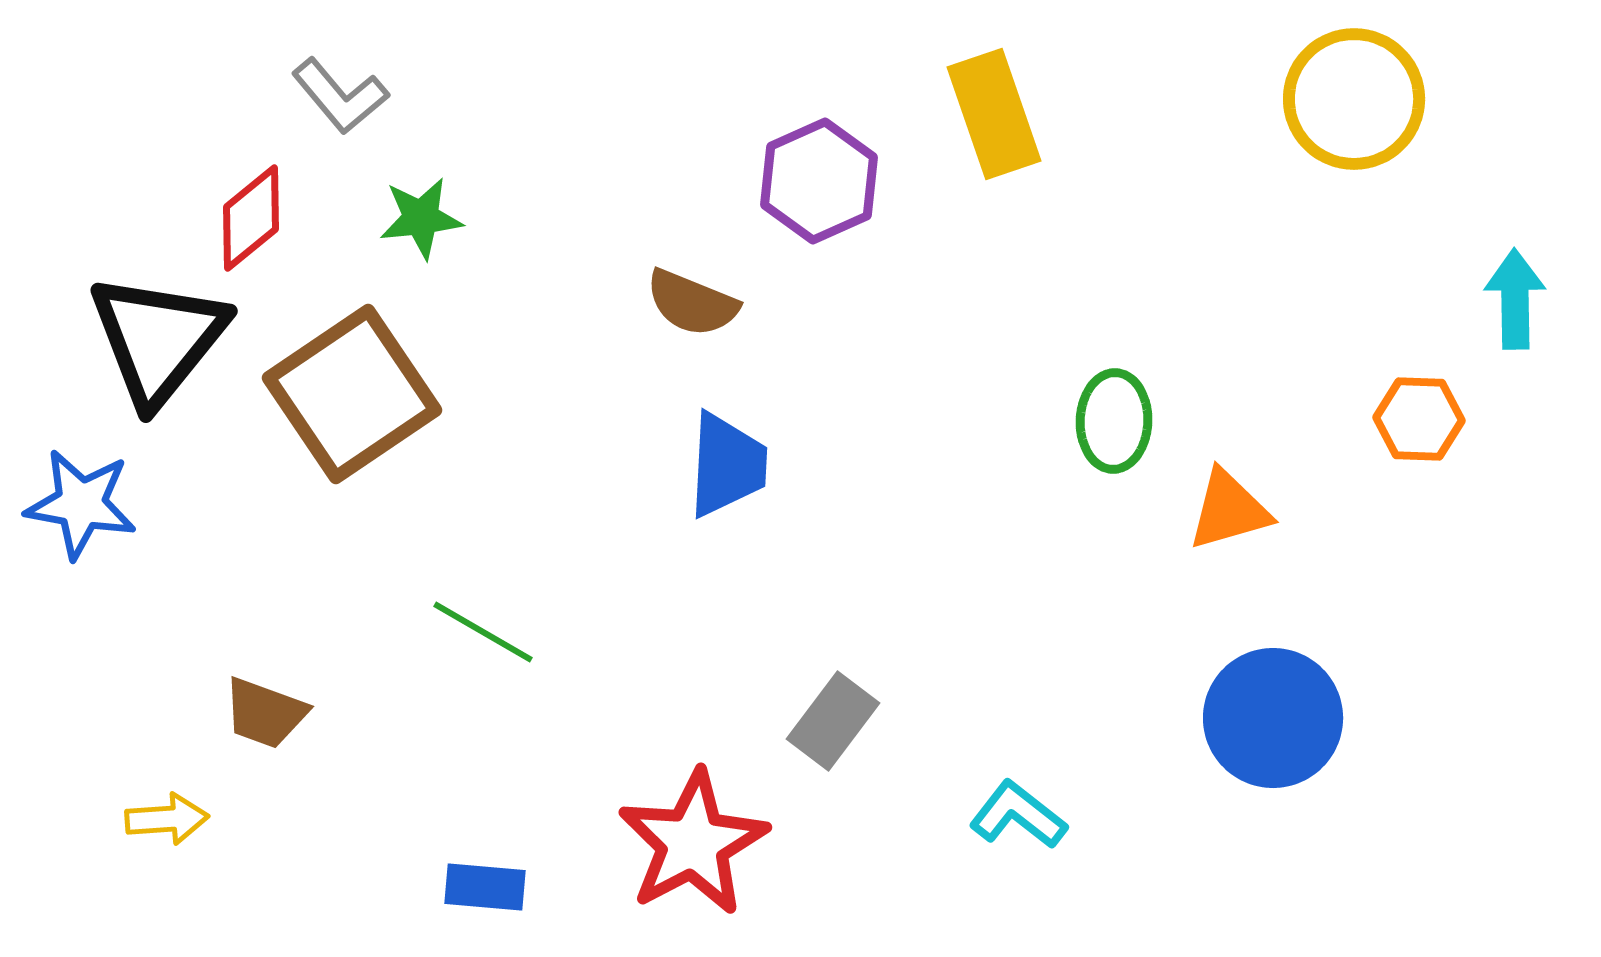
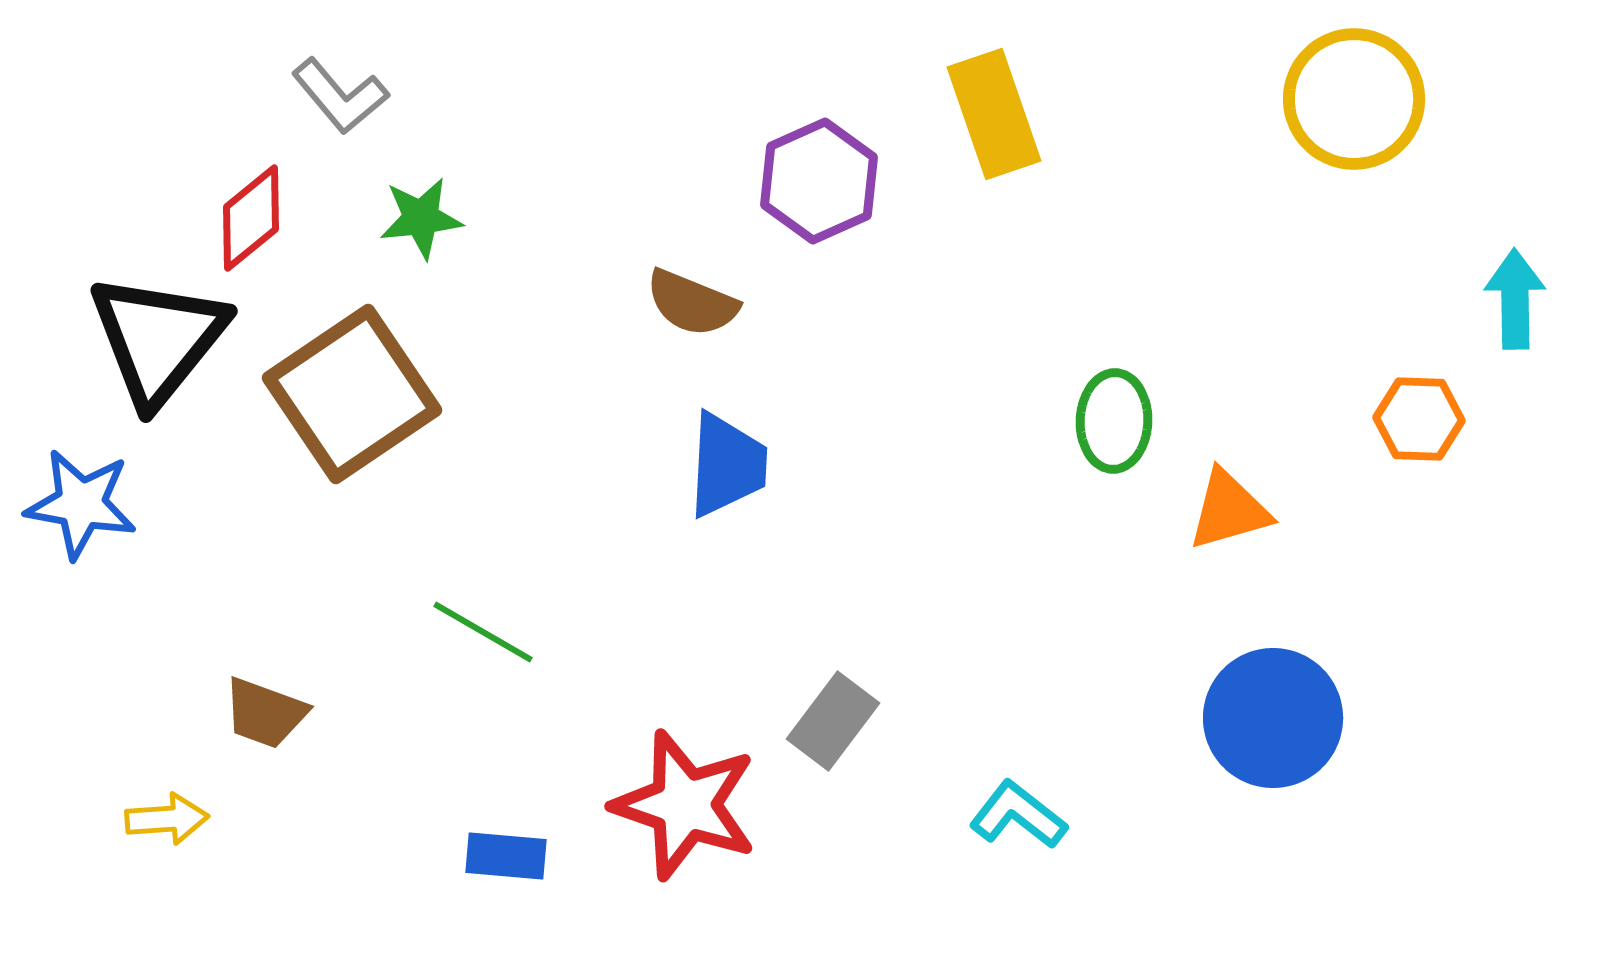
red star: moved 8 px left, 38 px up; rotated 25 degrees counterclockwise
blue rectangle: moved 21 px right, 31 px up
